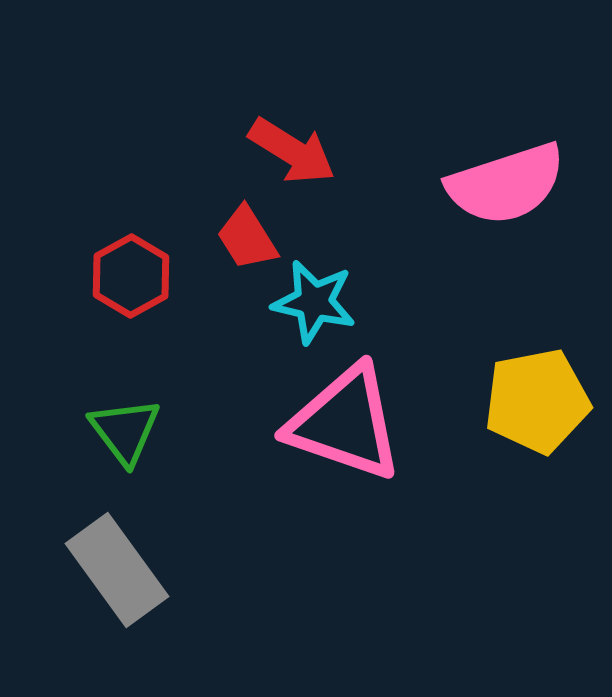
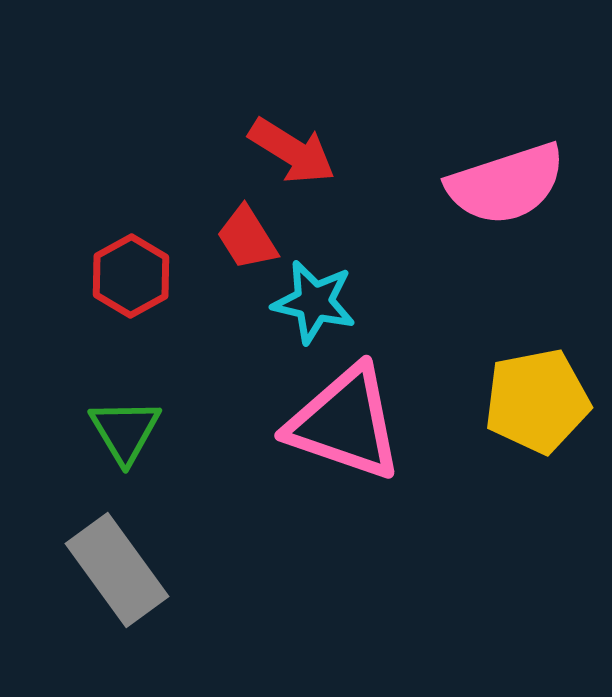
green triangle: rotated 6 degrees clockwise
